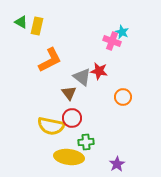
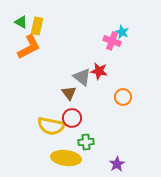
orange L-shape: moved 21 px left, 13 px up
yellow ellipse: moved 3 px left, 1 px down
